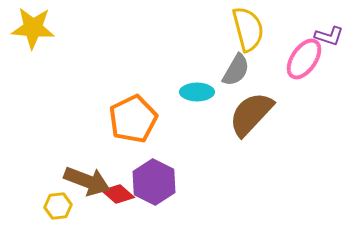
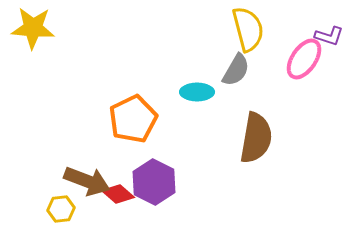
brown semicircle: moved 5 px right, 24 px down; rotated 147 degrees clockwise
yellow hexagon: moved 3 px right, 3 px down
